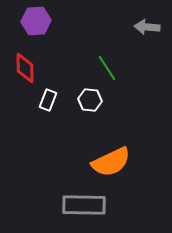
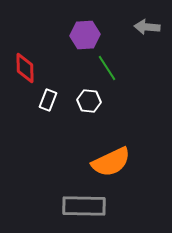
purple hexagon: moved 49 px right, 14 px down
white hexagon: moved 1 px left, 1 px down
gray rectangle: moved 1 px down
